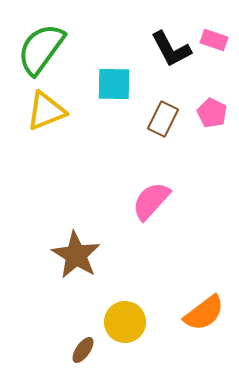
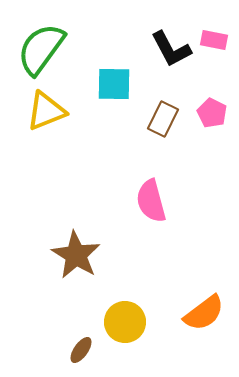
pink rectangle: rotated 8 degrees counterclockwise
pink semicircle: rotated 57 degrees counterclockwise
brown ellipse: moved 2 px left
